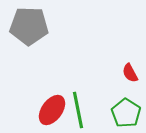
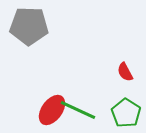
red semicircle: moved 5 px left, 1 px up
green line: rotated 54 degrees counterclockwise
